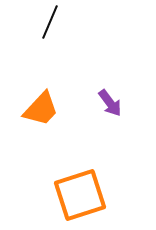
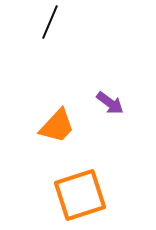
purple arrow: rotated 16 degrees counterclockwise
orange trapezoid: moved 16 px right, 17 px down
